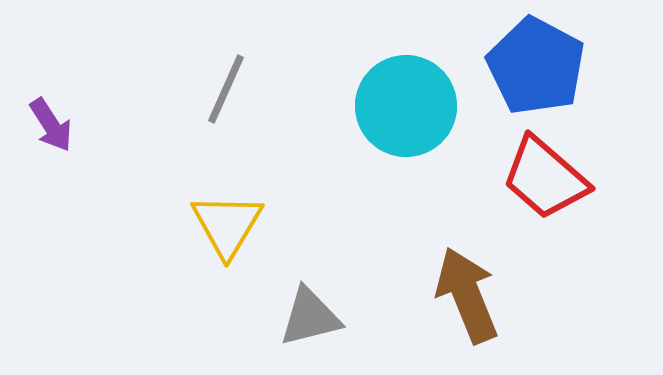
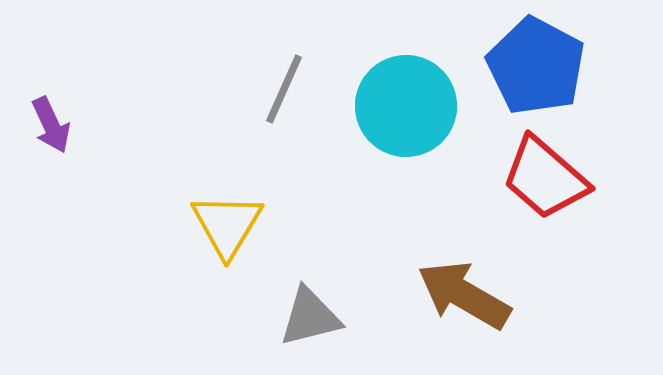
gray line: moved 58 px right
purple arrow: rotated 8 degrees clockwise
brown arrow: moved 3 px left; rotated 38 degrees counterclockwise
